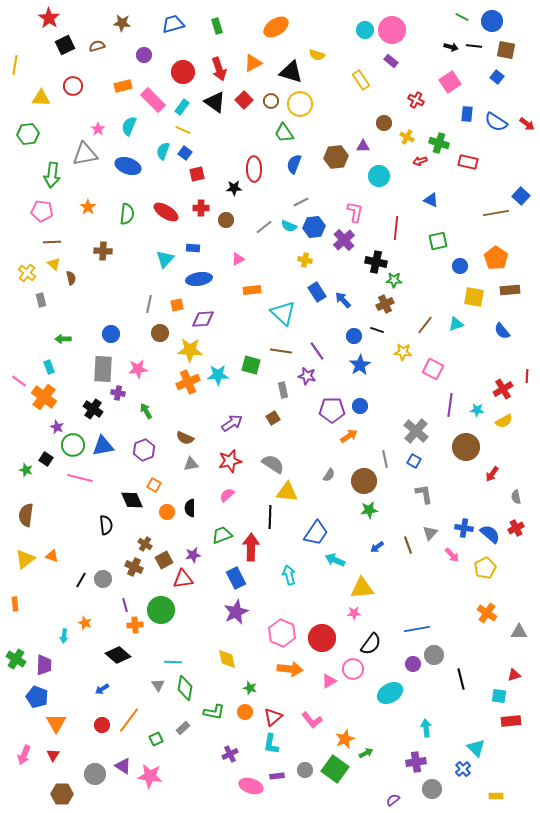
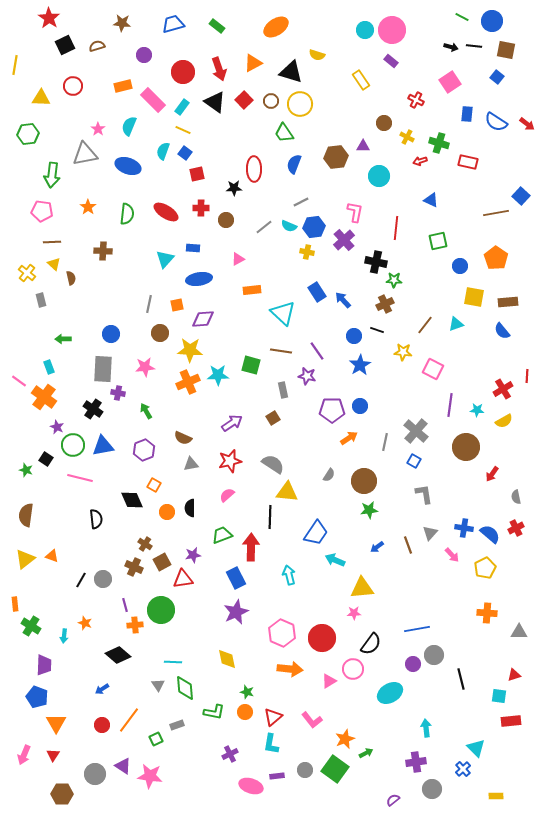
green rectangle at (217, 26): rotated 35 degrees counterclockwise
yellow cross at (305, 260): moved 2 px right, 8 px up
brown rectangle at (510, 290): moved 2 px left, 12 px down
pink star at (138, 369): moved 7 px right, 2 px up
orange arrow at (349, 436): moved 2 px down
brown semicircle at (185, 438): moved 2 px left
gray line at (385, 459): moved 17 px up; rotated 24 degrees clockwise
black semicircle at (106, 525): moved 10 px left, 6 px up
brown square at (164, 560): moved 2 px left, 2 px down
orange cross at (487, 613): rotated 30 degrees counterclockwise
green cross at (16, 659): moved 15 px right, 33 px up
green diamond at (185, 688): rotated 15 degrees counterclockwise
green star at (250, 688): moved 3 px left, 4 px down
gray rectangle at (183, 728): moved 6 px left, 3 px up; rotated 24 degrees clockwise
